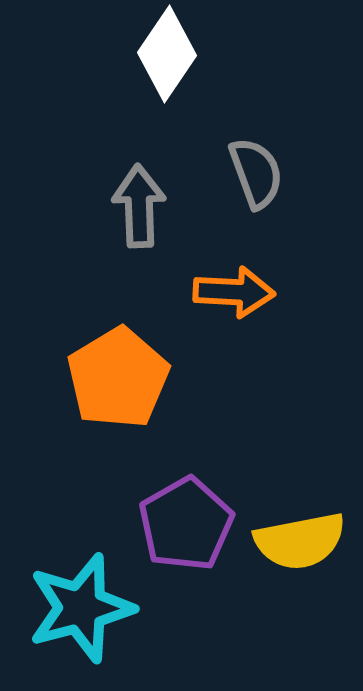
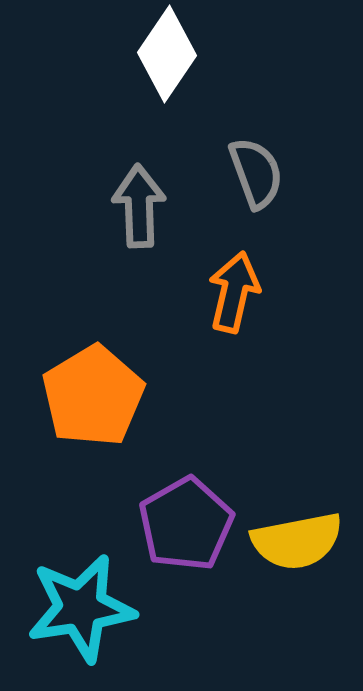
orange arrow: rotated 80 degrees counterclockwise
orange pentagon: moved 25 px left, 18 px down
yellow semicircle: moved 3 px left
cyan star: rotated 6 degrees clockwise
